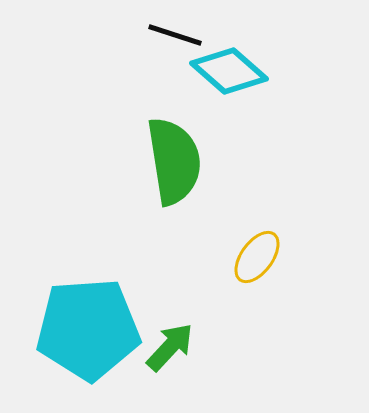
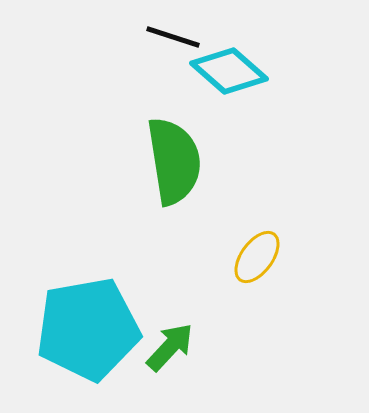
black line: moved 2 px left, 2 px down
cyan pentagon: rotated 6 degrees counterclockwise
